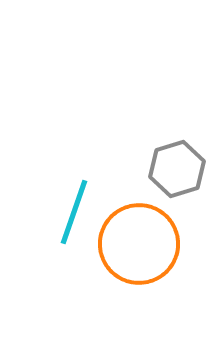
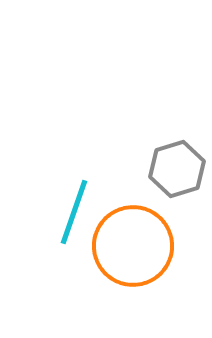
orange circle: moved 6 px left, 2 px down
